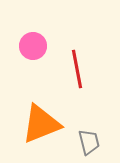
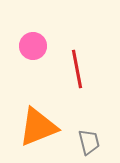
orange triangle: moved 3 px left, 3 px down
